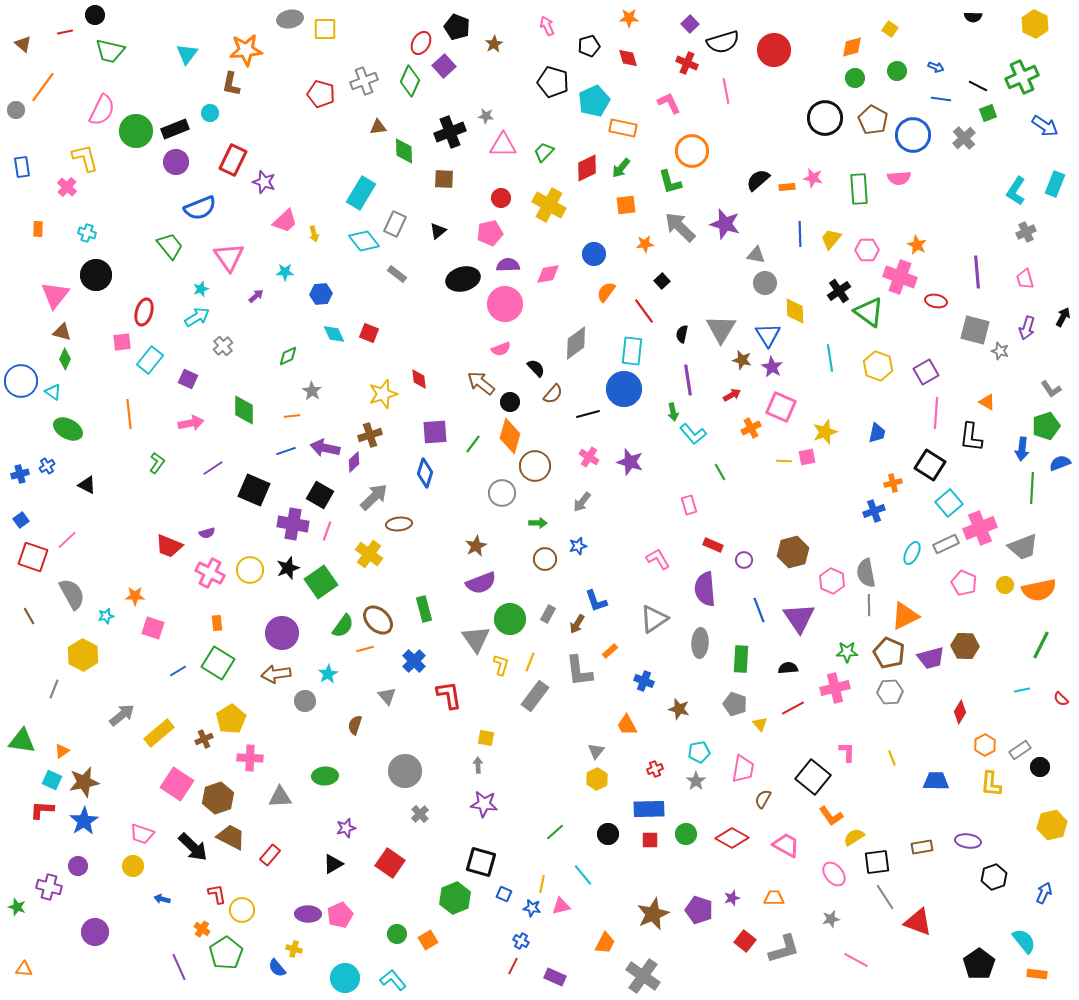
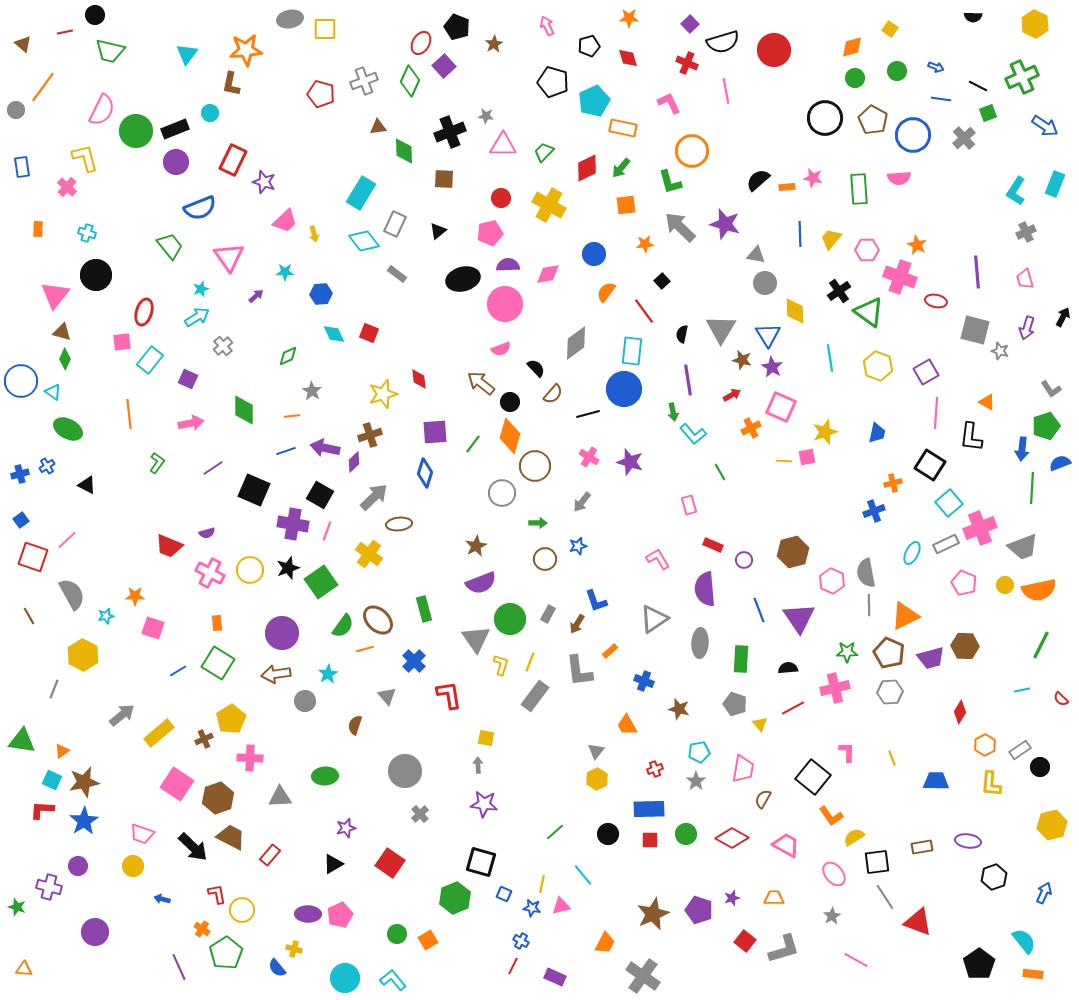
gray star at (831, 919): moved 1 px right, 3 px up; rotated 18 degrees counterclockwise
orange rectangle at (1037, 974): moved 4 px left
